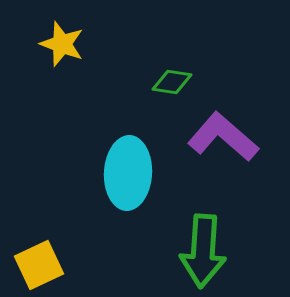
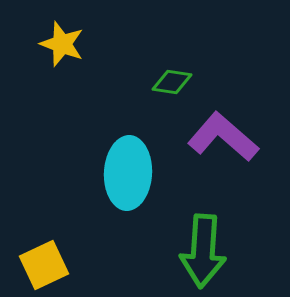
yellow square: moved 5 px right
